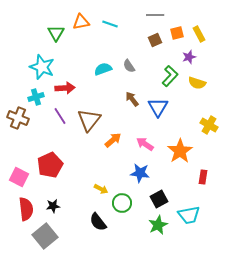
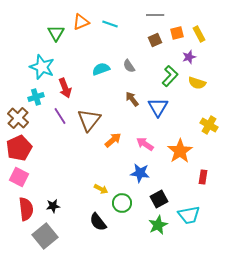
orange triangle: rotated 12 degrees counterclockwise
cyan semicircle: moved 2 px left
red arrow: rotated 72 degrees clockwise
brown cross: rotated 20 degrees clockwise
red pentagon: moved 31 px left, 17 px up
